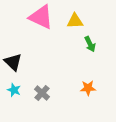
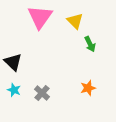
pink triangle: moved 1 px left; rotated 40 degrees clockwise
yellow triangle: rotated 48 degrees clockwise
orange star: rotated 14 degrees counterclockwise
